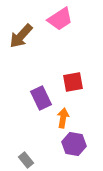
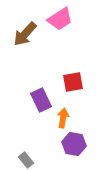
brown arrow: moved 4 px right, 2 px up
purple rectangle: moved 2 px down
